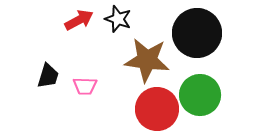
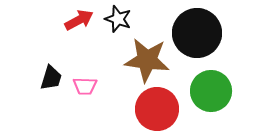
black trapezoid: moved 3 px right, 2 px down
green circle: moved 11 px right, 4 px up
